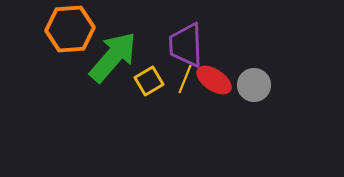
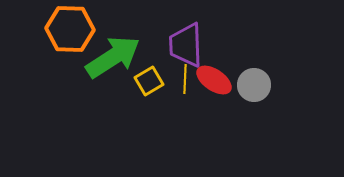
orange hexagon: rotated 6 degrees clockwise
green arrow: rotated 16 degrees clockwise
yellow line: rotated 20 degrees counterclockwise
